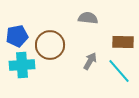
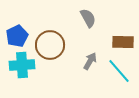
gray semicircle: rotated 54 degrees clockwise
blue pentagon: rotated 15 degrees counterclockwise
